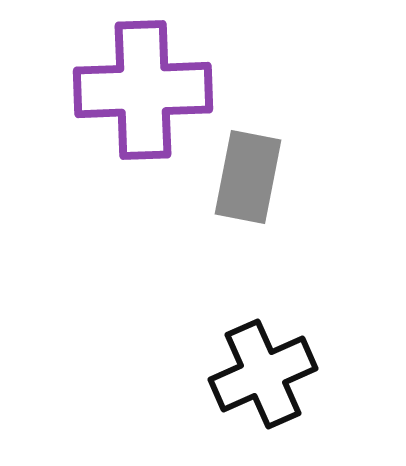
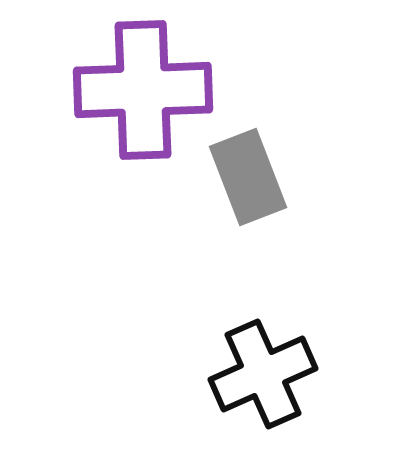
gray rectangle: rotated 32 degrees counterclockwise
